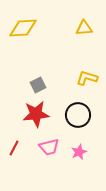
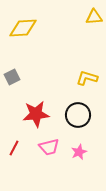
yellow triangle: moved 10 px right, 11 px up
gray square: moved 26 px left, 8 px up
